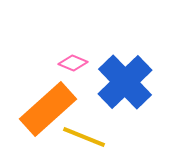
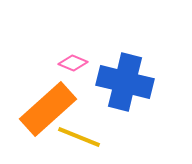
blue cross: rotated 32 degrees counterclockwise
yellow line: moved 5 px left
